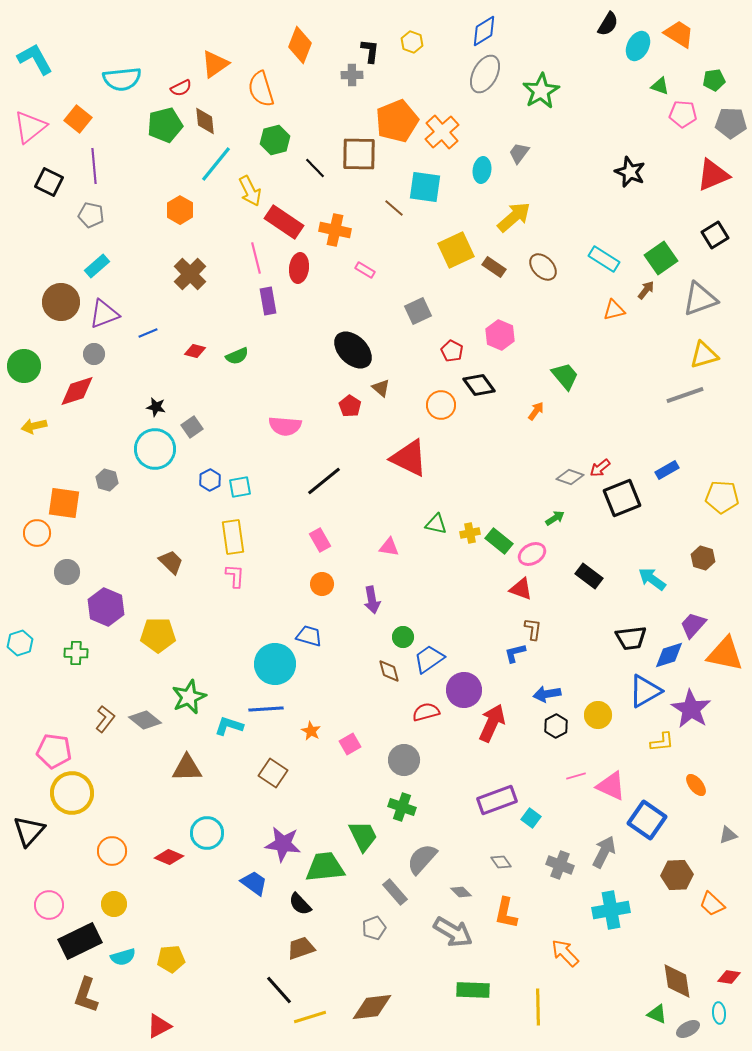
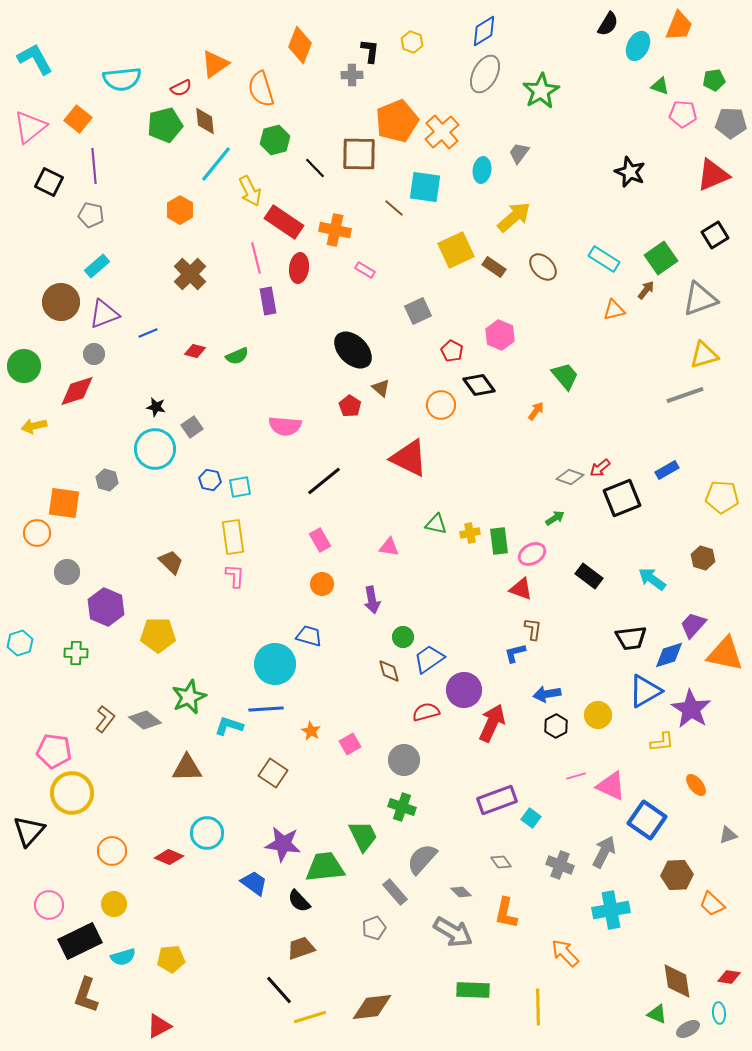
orange trapezoid at (679, 34): moved 8 px up; rotated 80 degrees clockwise
blue hexagon at (210, 480): rotated 20 degrees counterclockwise
green rectangle at (499, 541): rotated 44 degrees clockwise
black semicircle at (300, 904): moved 1 px left, 3 px up
